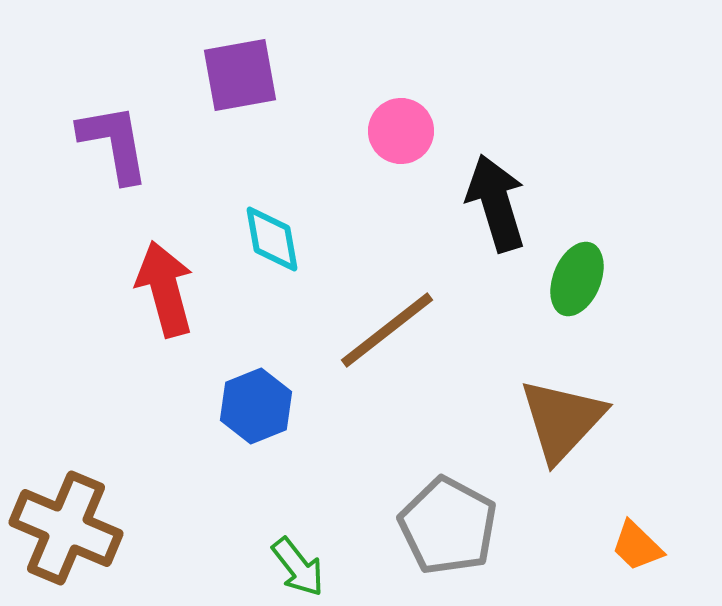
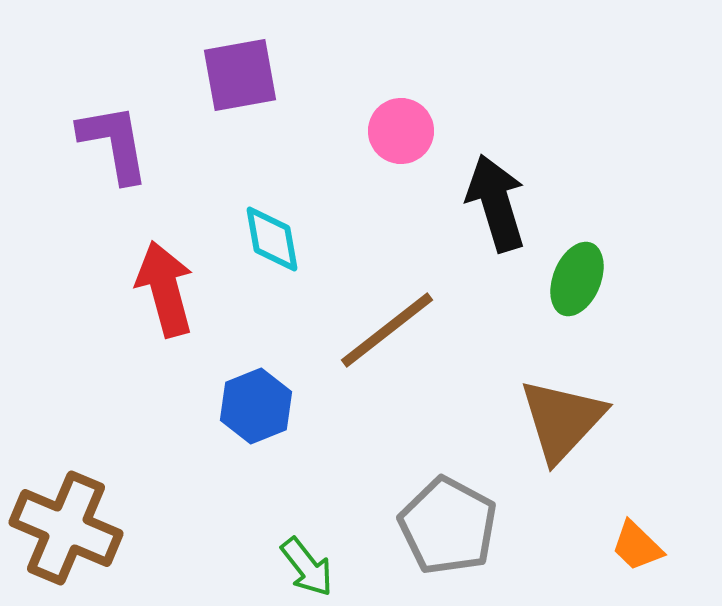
green arrow: moved 9 px right
